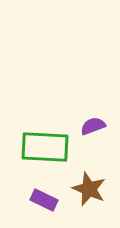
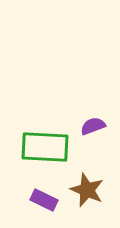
brown star: moved 2 px left, 1 px down
